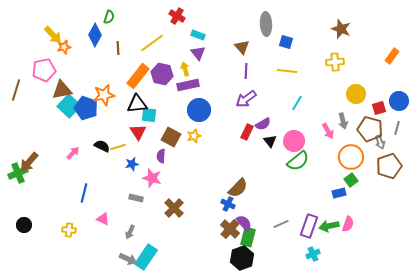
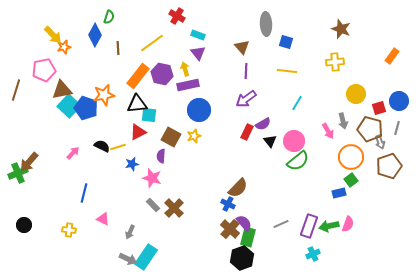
red triangle at (138, 132): rotated 36 degrees clockwise
gray rectangle at (136, 198): moved 17 px right, 7 px down; rotated 32 degrees clockwise
